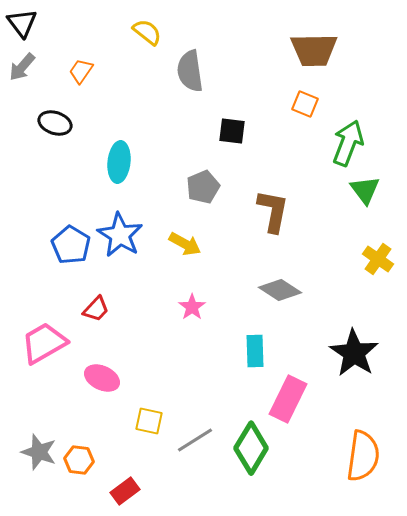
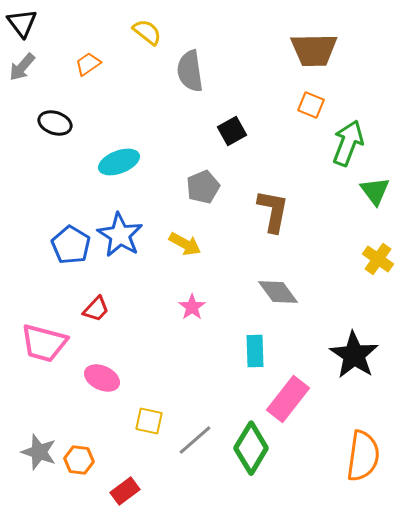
orange trapezoid: moved 7 px right, 7 px up; rotated 20 degrees clockwise
orange square: moved 6 px right, 1 px down
black square: rotated 36 degrees counterclockwise
cyan ellipse: rotated 63 degrees clockwise
green triangle: moved 10 px right, 1 px down
gray diamond: moved 2 px left, 2 px down; rotated 21 degrees clockwise
pink trapezoid: rotated 135 degrees counterclockwise
black star: moved 2 px down
pink rectangle: rotated 12 degrees clockwise
gray line: rotated 9 degrees counterclockwise
